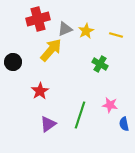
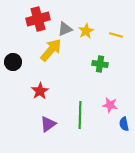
green cross: rotated 21 degrees counterclockwise
green line: rotated 16 degrees counterclockwise
